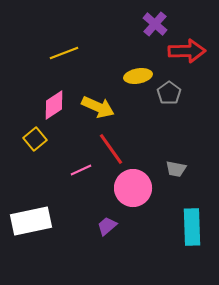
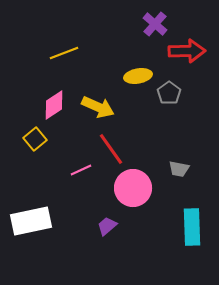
gray trapezoid: moved 3 px right
